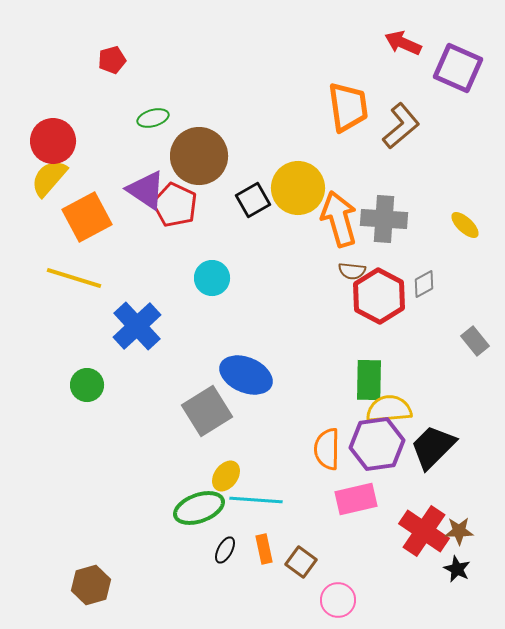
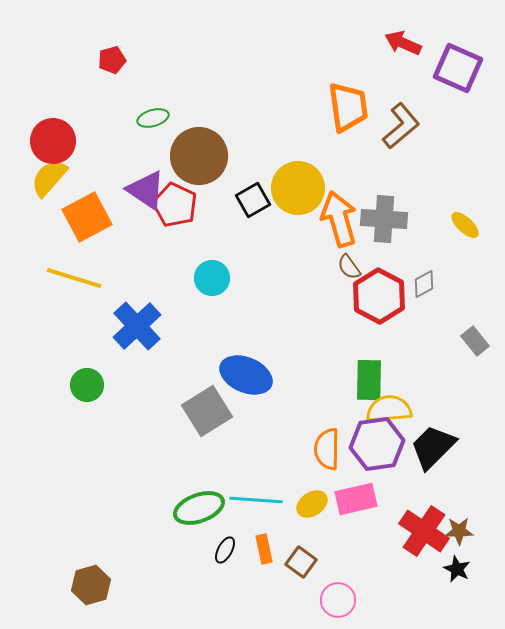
brown semicircle at (352, 271): moved 3 px left, 4 px up; rotated 48 degrees clockwise
yellow ellipse at (226, 476): moved 86 px right, 28 px down; rotated 20 degrees clockwise
